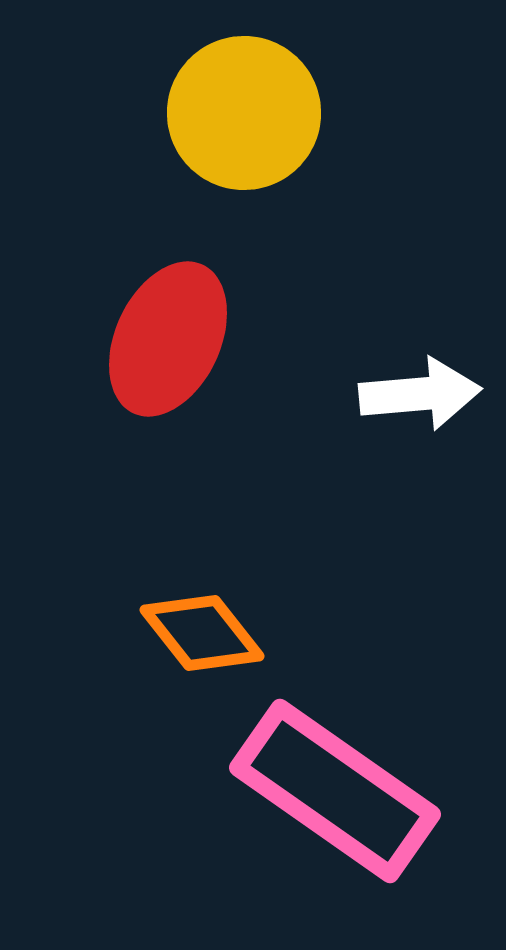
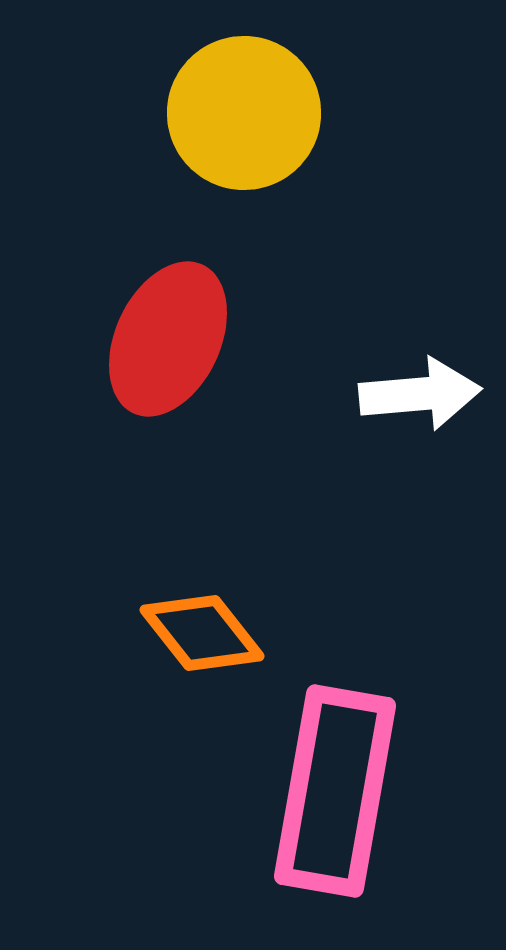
pink rectangle: rotated 65 degrees clockwise
